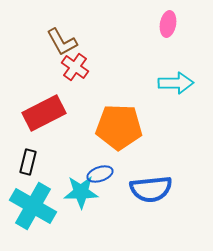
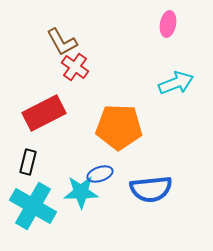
cyan arrow: rotated 20 degrees counterclockwise
